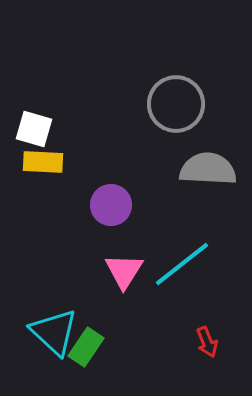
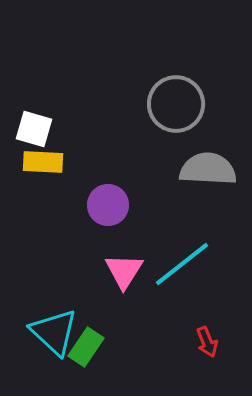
purple circle: moved 3 px left
